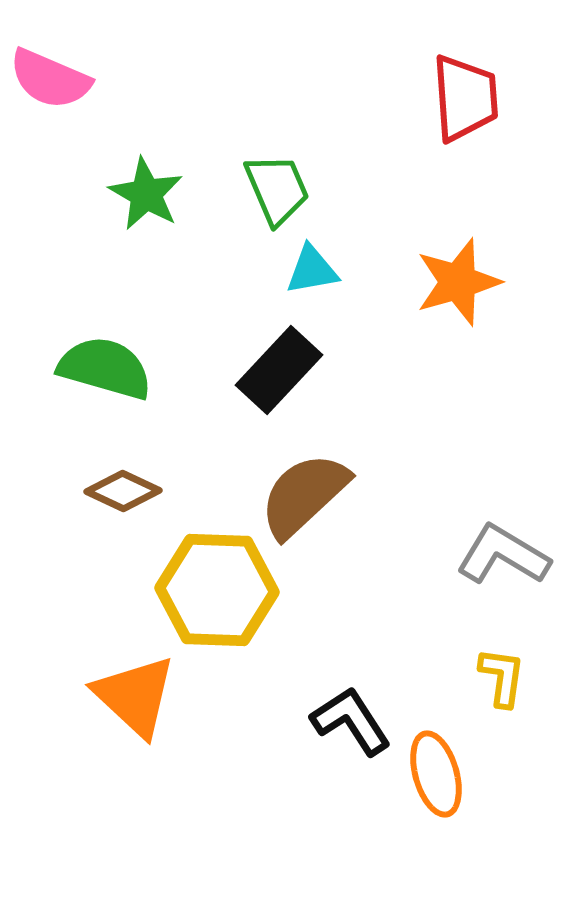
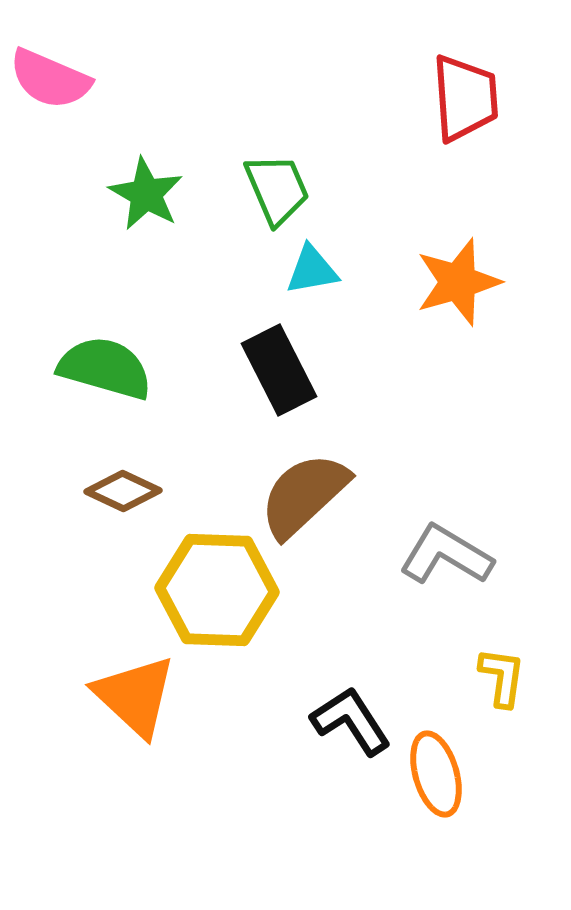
black rectangle: rotated 70 degrees counterclockwise
gray L-shape: moved 57 px left
